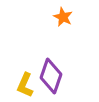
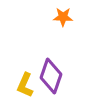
orange star: rotated 24 degrees counterclockwise
